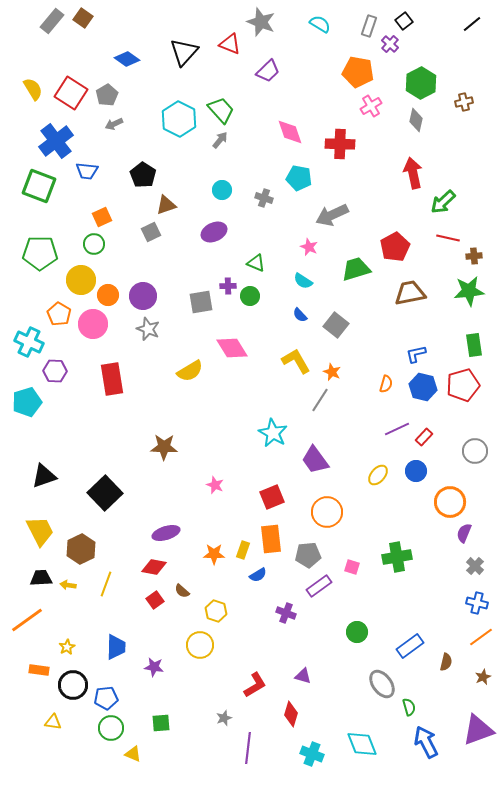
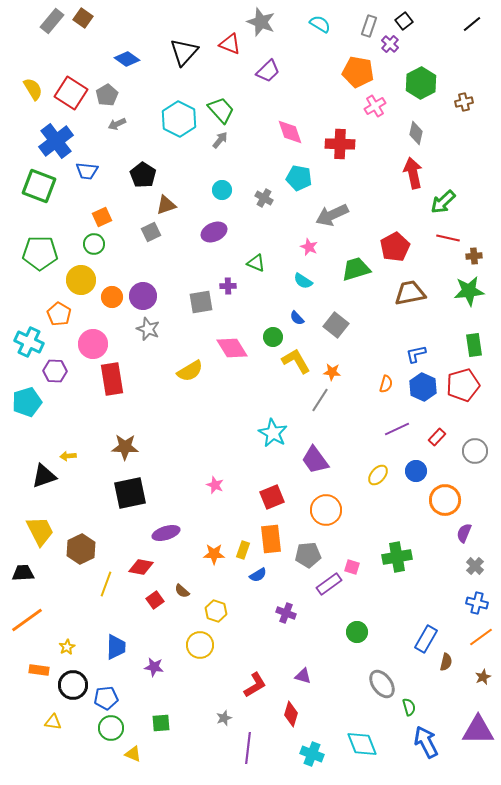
pink cross at (371, 106): moved 4 px right
gray diamond at (416, 120): moved 13 px down
gray arrow at (114, 124): moved 3 px right
gray cross at (264, 198): rotated 12 degrees clockwise
orange circle at (108, 295): moved 4 px right, 2 px down
green circle at (250, 296): moved 23 px right, 41 px down
blue semicircle at (300, 315): moved 3 px left, 3 px down
pink circle at (93, 324): moved 20 px down
orange star at (332, 372): rotated 18 degrees counterclockwise
blue hexagon at (423, 387): rotated 12 degrees clockwise
red rectangle at (424, 437): moved 13 px right
brown star at (164, 447): moved 39 px left
black square at (105, 493): moved 25 px right; rotated 32 degrees clockwise
orange circle at (450, 502): moved 5 px left, 2 px up
orange circle at (327, 512): moved 1 px left, 2 px up
red diamond at (154, 567): moved 13 px left
black trapezoid at (41, 578): moved 18 px left, 5 px up
yellow arrow at (68, 585): moved 129 px up; rotated 14 degrees counterclockwise
purple rectangle at (319, 586): moved 10 px right, 2 px up
blue rectangle at (410, 646): moved 16 px right, 7 px up; rotated 24 degrees counterclockwise
purple triangle at (478, 730): rotated 20 degrees clockwise
